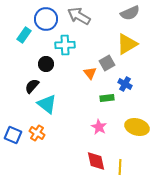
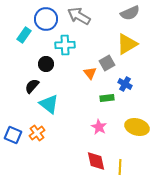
cyan triangle: moved 2 px right
orange cross: rotated 21 degrees clockwise
